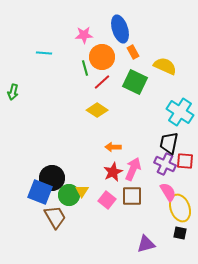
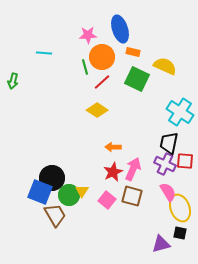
pink star: moved 4 px right
orange rectangle: rotated 48 degrees counterclockwise
green line: moved 1 px up
green square: moved 2 px right, 3 px up
green arrow: moved 11 px up
brown square: rotated 15 degrees clockwise
brown trapezoid: moved 2 px up
purple triangle: moved 15 px right
